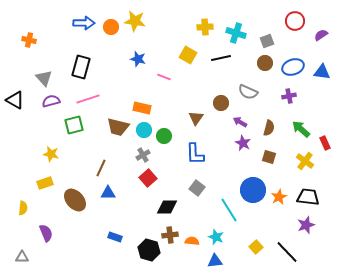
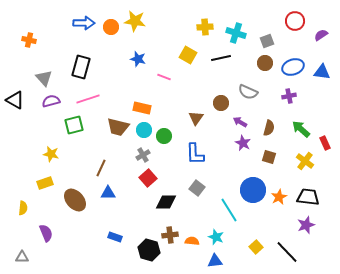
black diamond at (167, 207): moved 1 px left, 5 px up
